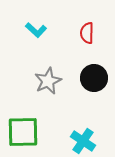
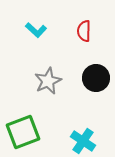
red semicircle: moved 3 px left, 2 px up
black circle: moved 2 px right
green square: rotated 20 degrees counterclockwise
